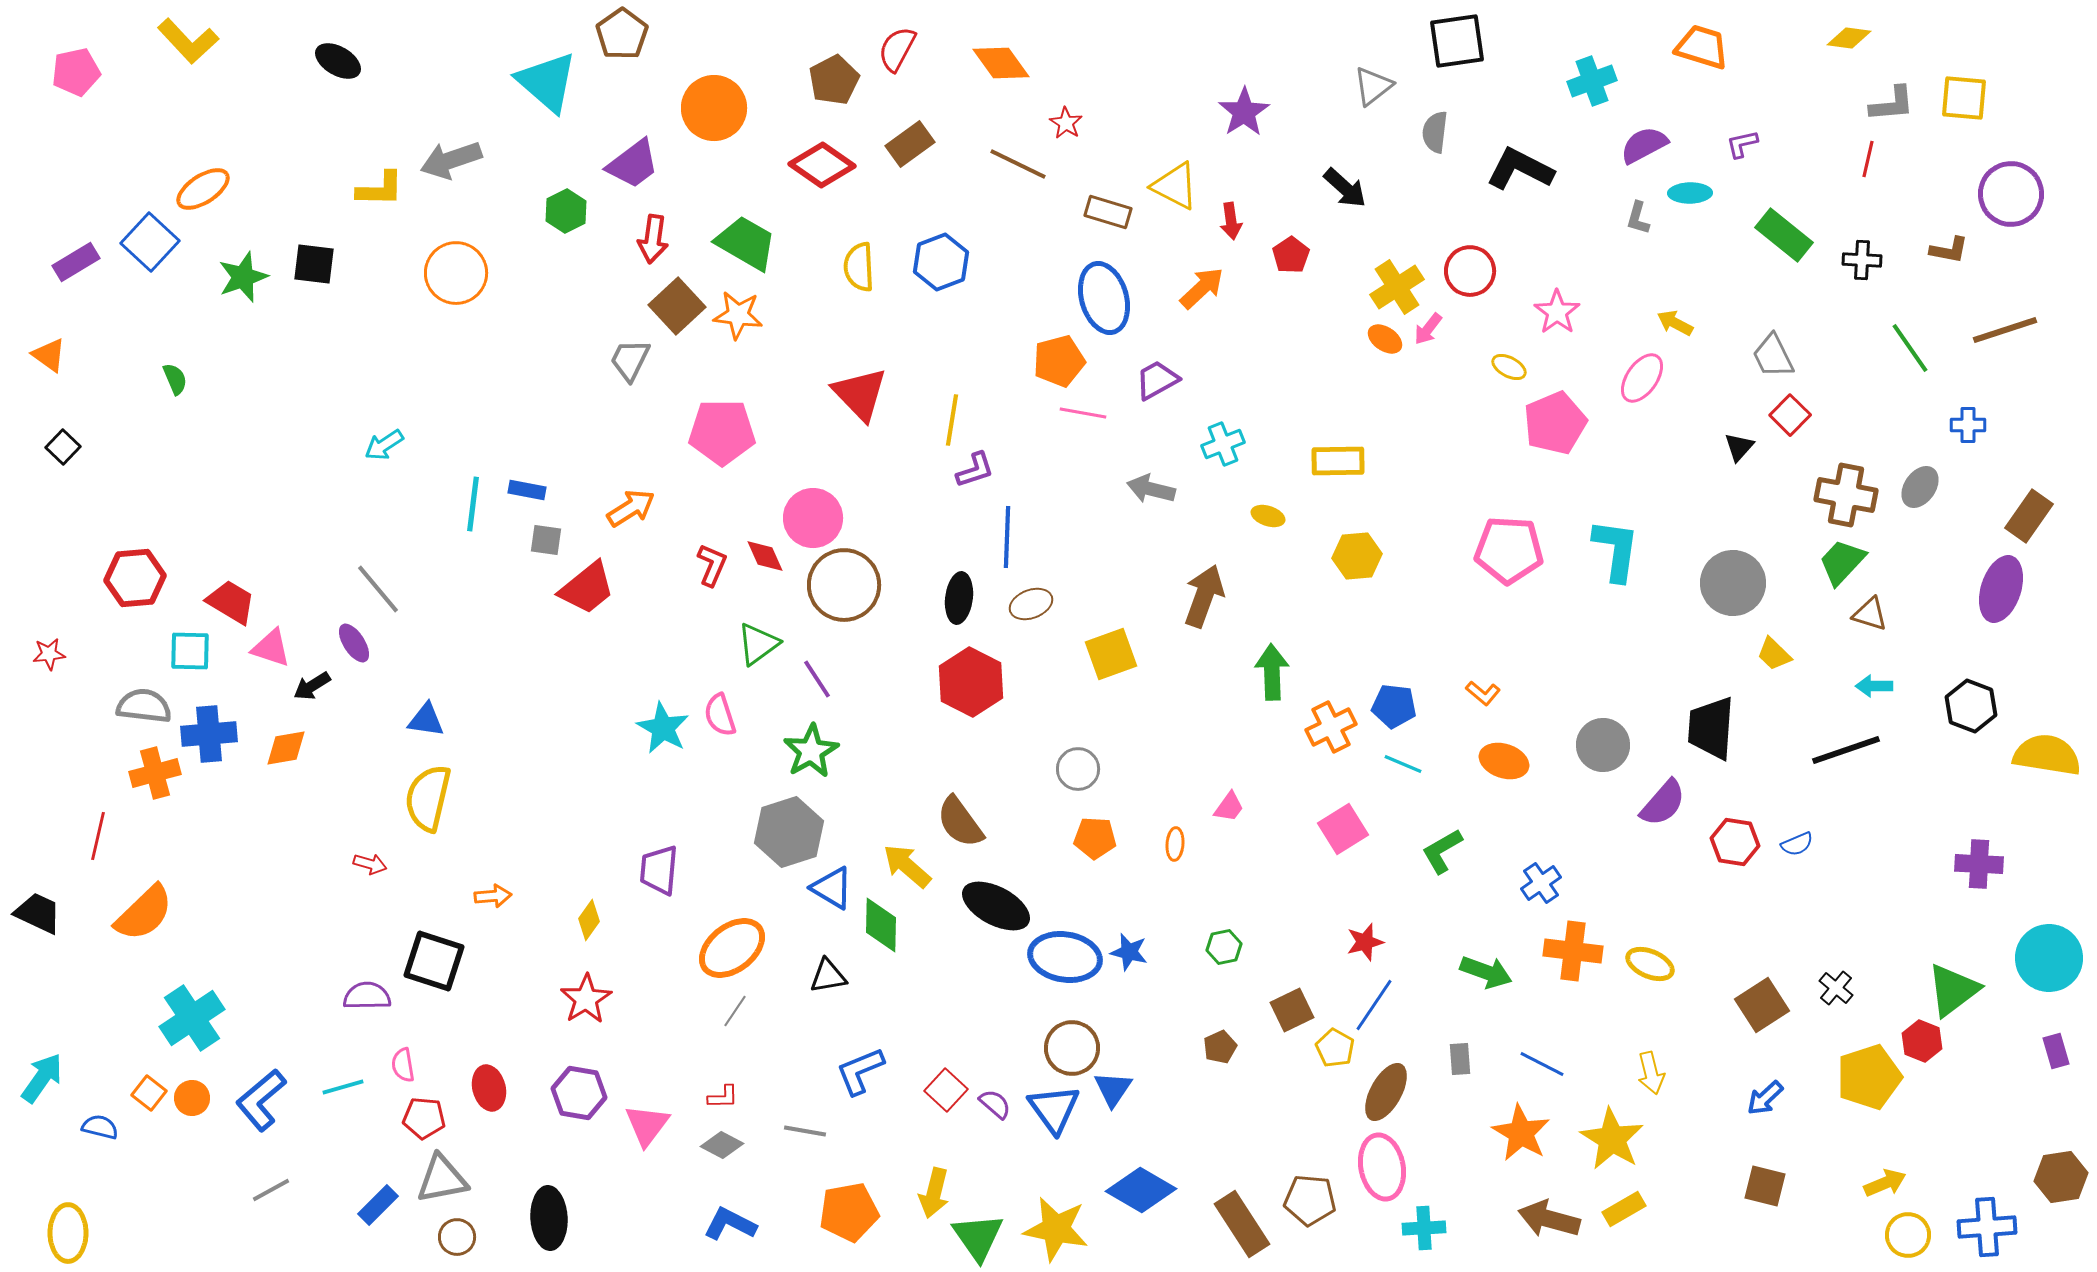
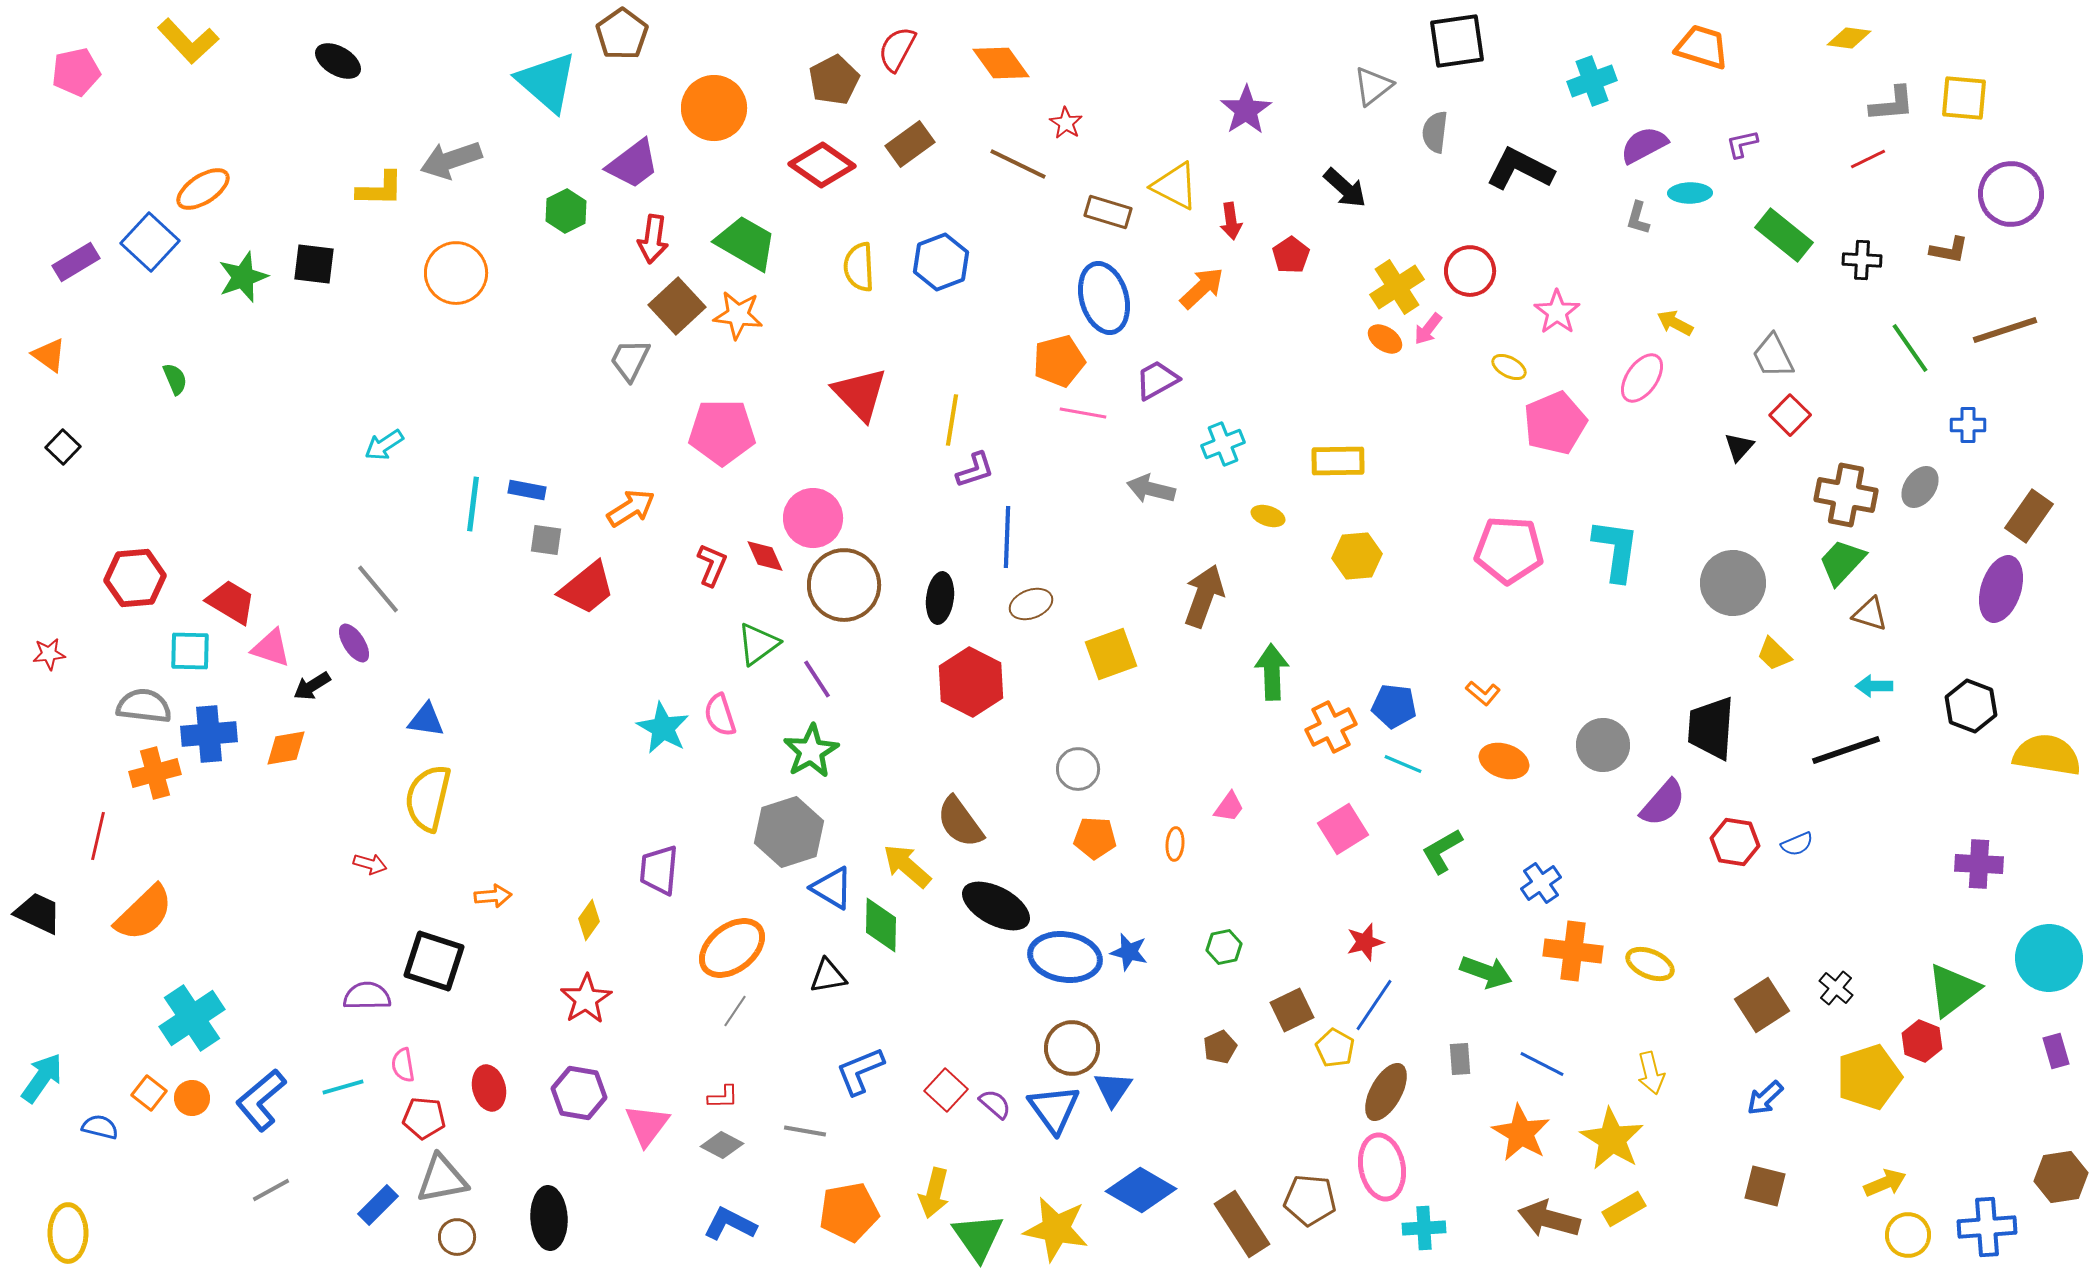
purple star at (1244, 112): moved 2 px right, 2 px up
red line at (1868, 159): rotated 51 degrees clockwise
black ellipse at (959, 598): moved 19 px left
